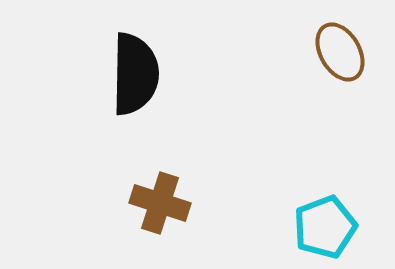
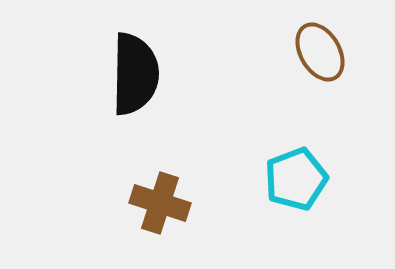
brown ellipse: moved 20 px left
cyan pentagon: moved 29 px left, 48 px up
